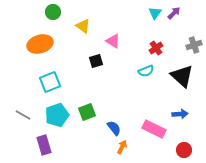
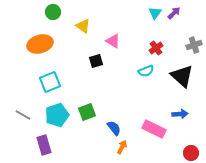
red circle: moved 7 px right, 3 px down
